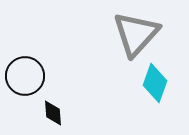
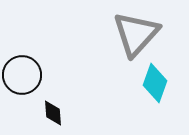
black circle: moved 3 px left, 1 px up
